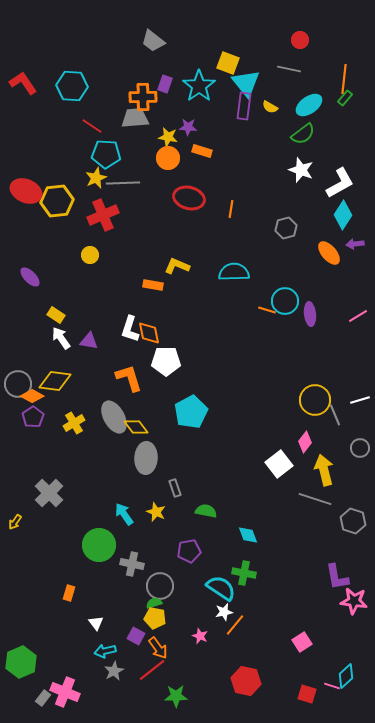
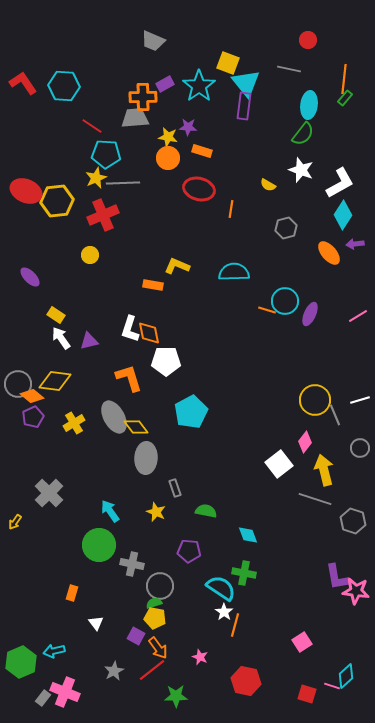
red circle at (300, 40): moved 8 px right
gray trapezoid at (153, 41): rotated 15 degrees counterclockwise
purple rectangle at (165, 84): rotated 42 degrees clockwise
cyan hexagon at (72, 86): moved 8 px left
cyan ellipse at (309, 105): rotated 48 degrees counterclockwise
yellow semicircle at (270, 107): moved 2 px left, 78 px down
green semicircle at (303, 134): rotated 15 degrees counterclockwise
red ellipse at (189, 198): moved 10 px right, 9 px up
purple ellipse at (310, 314): rotated 30 degrees clockwise
purple triangle at (89, 341): rotated 24 degrees counterclockwise
orange diamond at (32, 396): rotated 10 degrees clockwise
purple pentagon at (33, 417): rotated 10 degrees clockwise
cyan arrow at (124, 514): moved 14 px left, 3 px up
purple pentagon at (189, 551): rotated 15 degrees clockwise
orange rectangle at (69, 593): moved 3 px right
pink star at (354, 601): moved 2 px right, 10 px up
white star at (224, 612): rotated 24 degrees counterclockwise
orange line at (235, 625): rotated 25 degrees counterclockwise
pink star at (200, 636): moved 21 px down
cyan arrow at (105, 651): moved 51 px left
